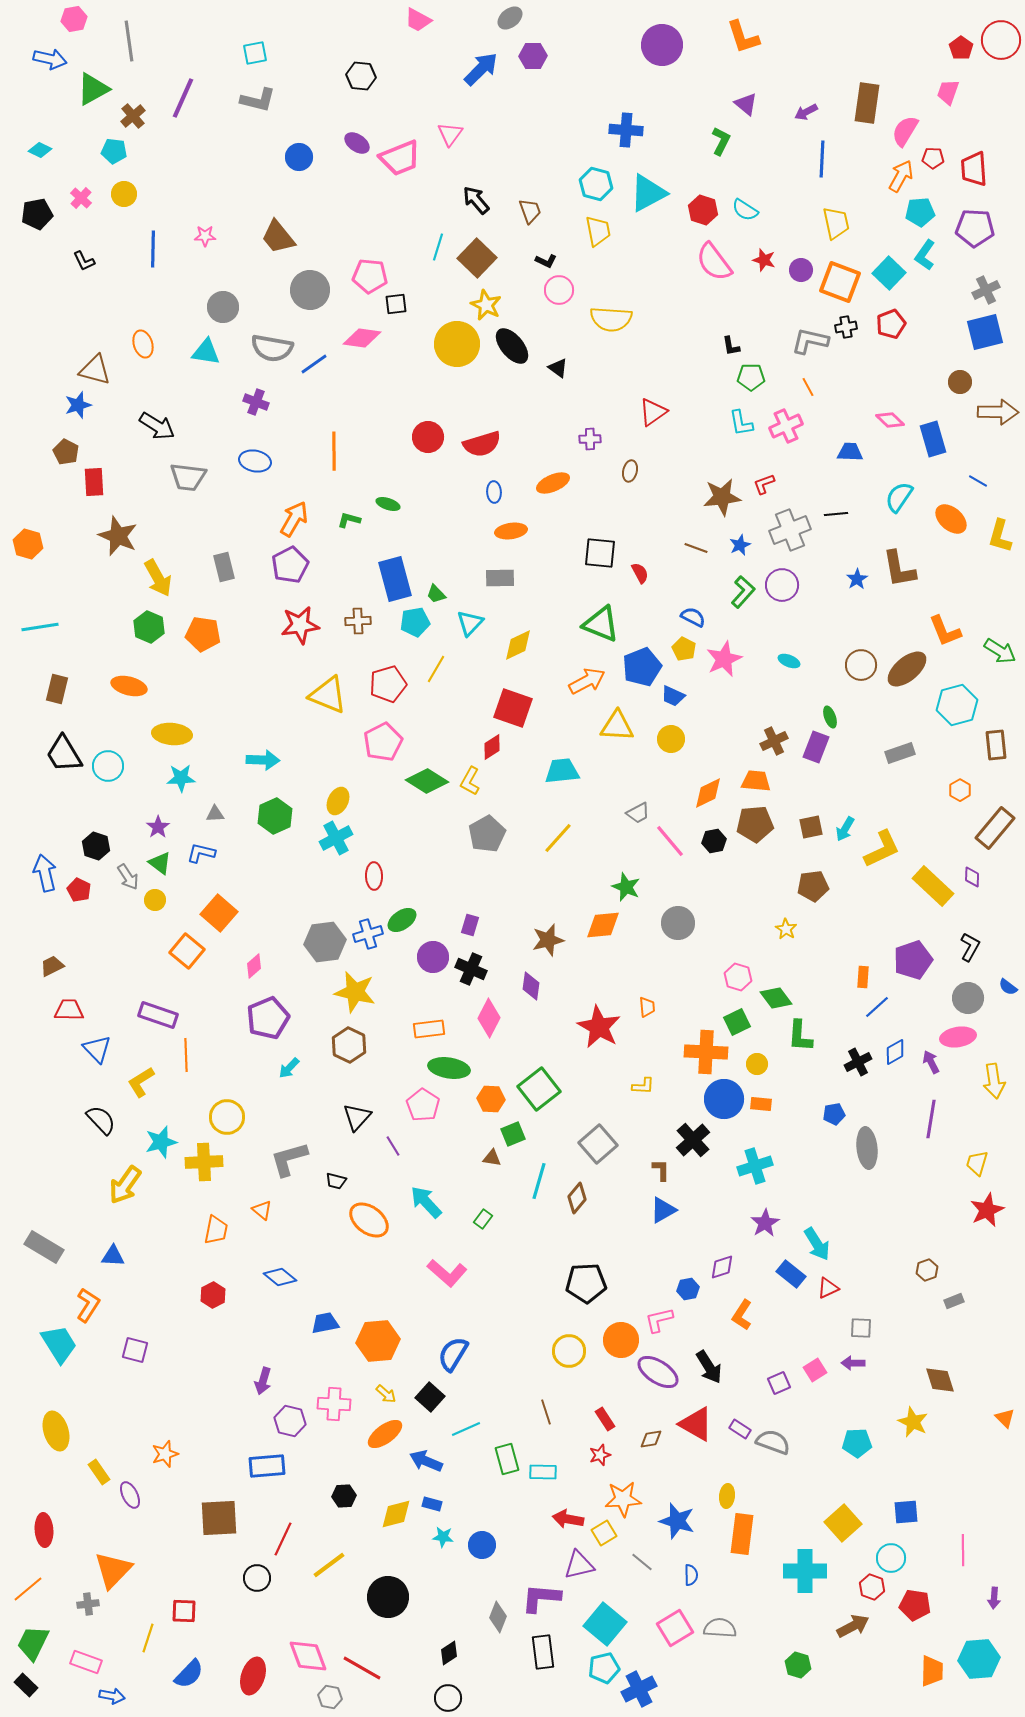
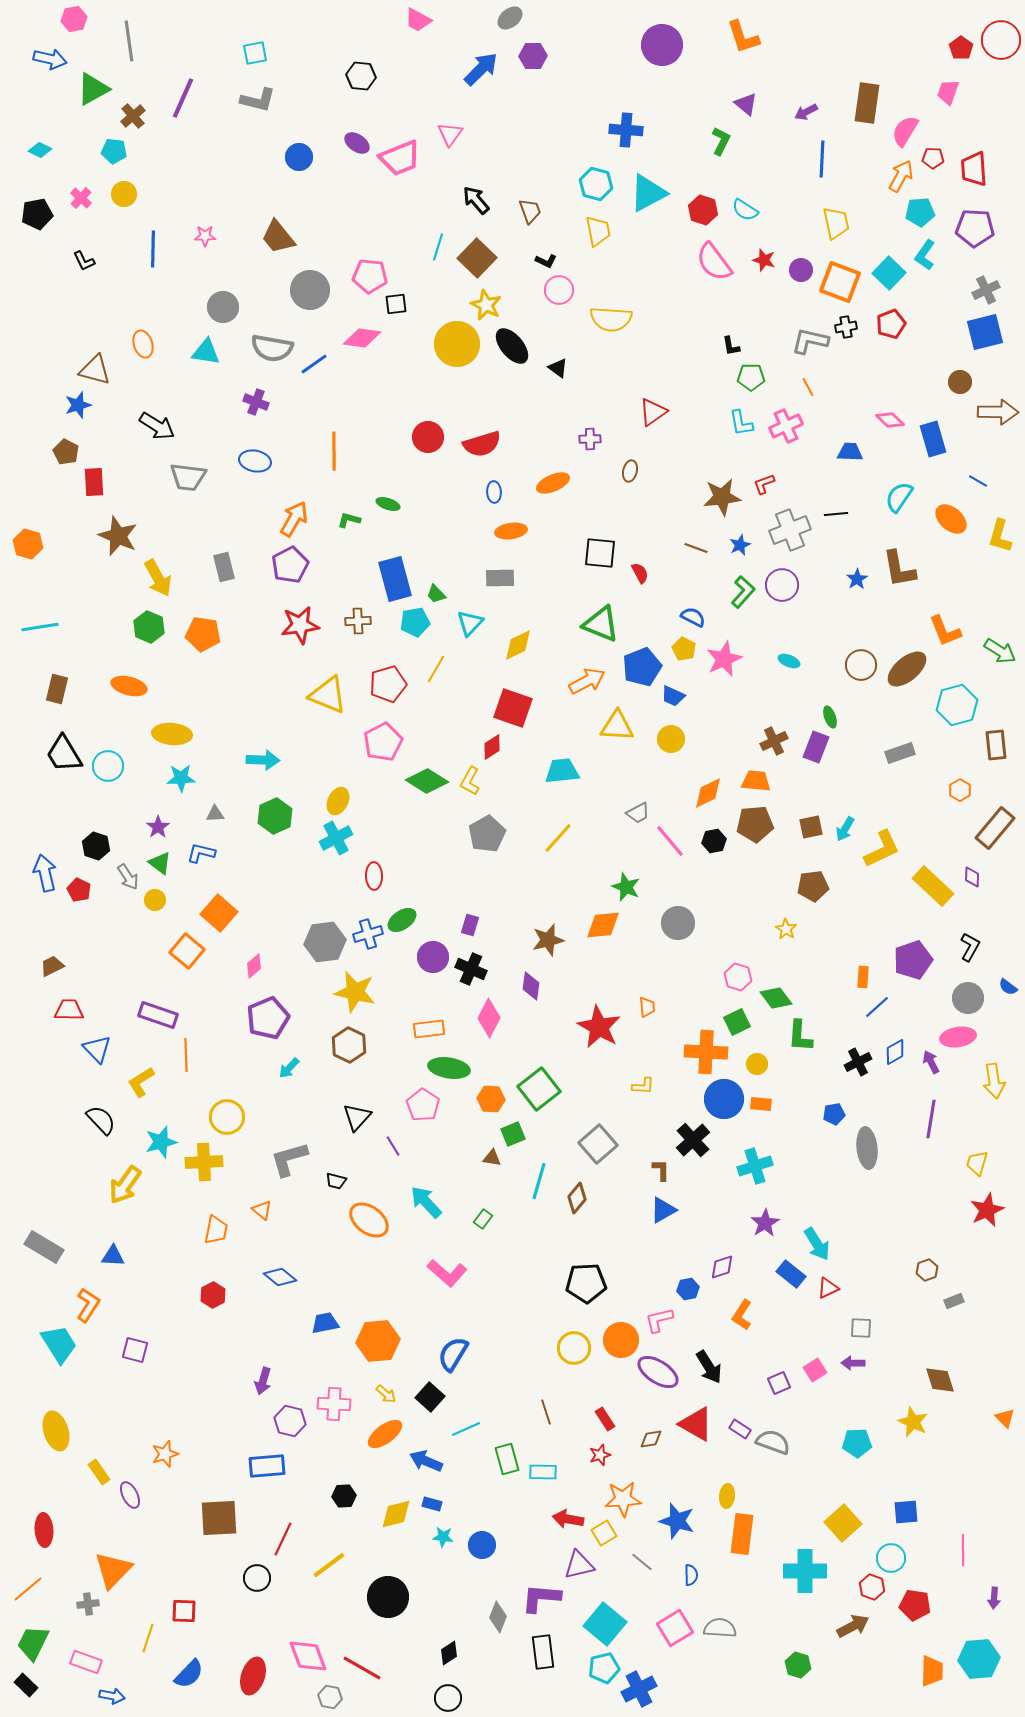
yellow circle at (569, 1351): moved 5 px right, 3 px up
